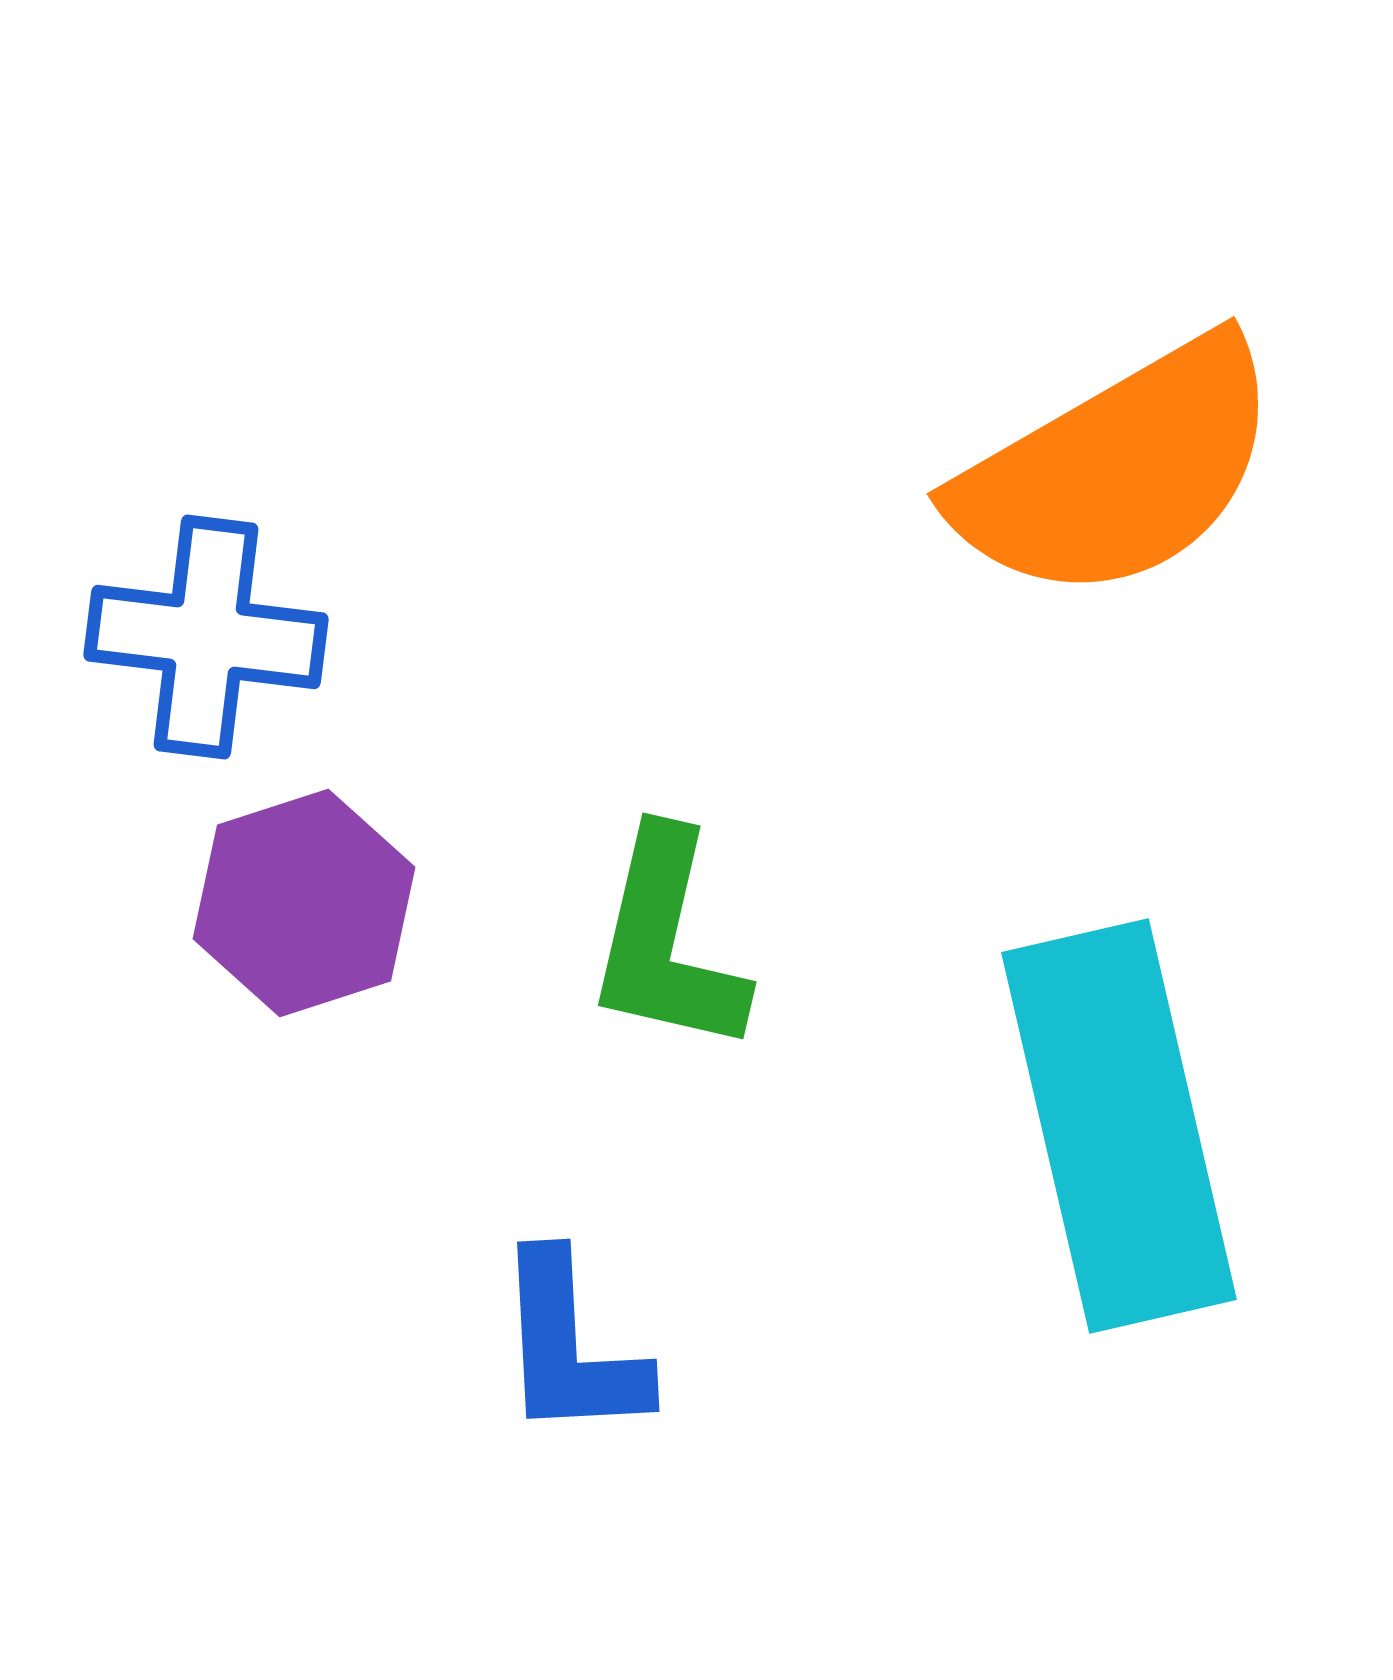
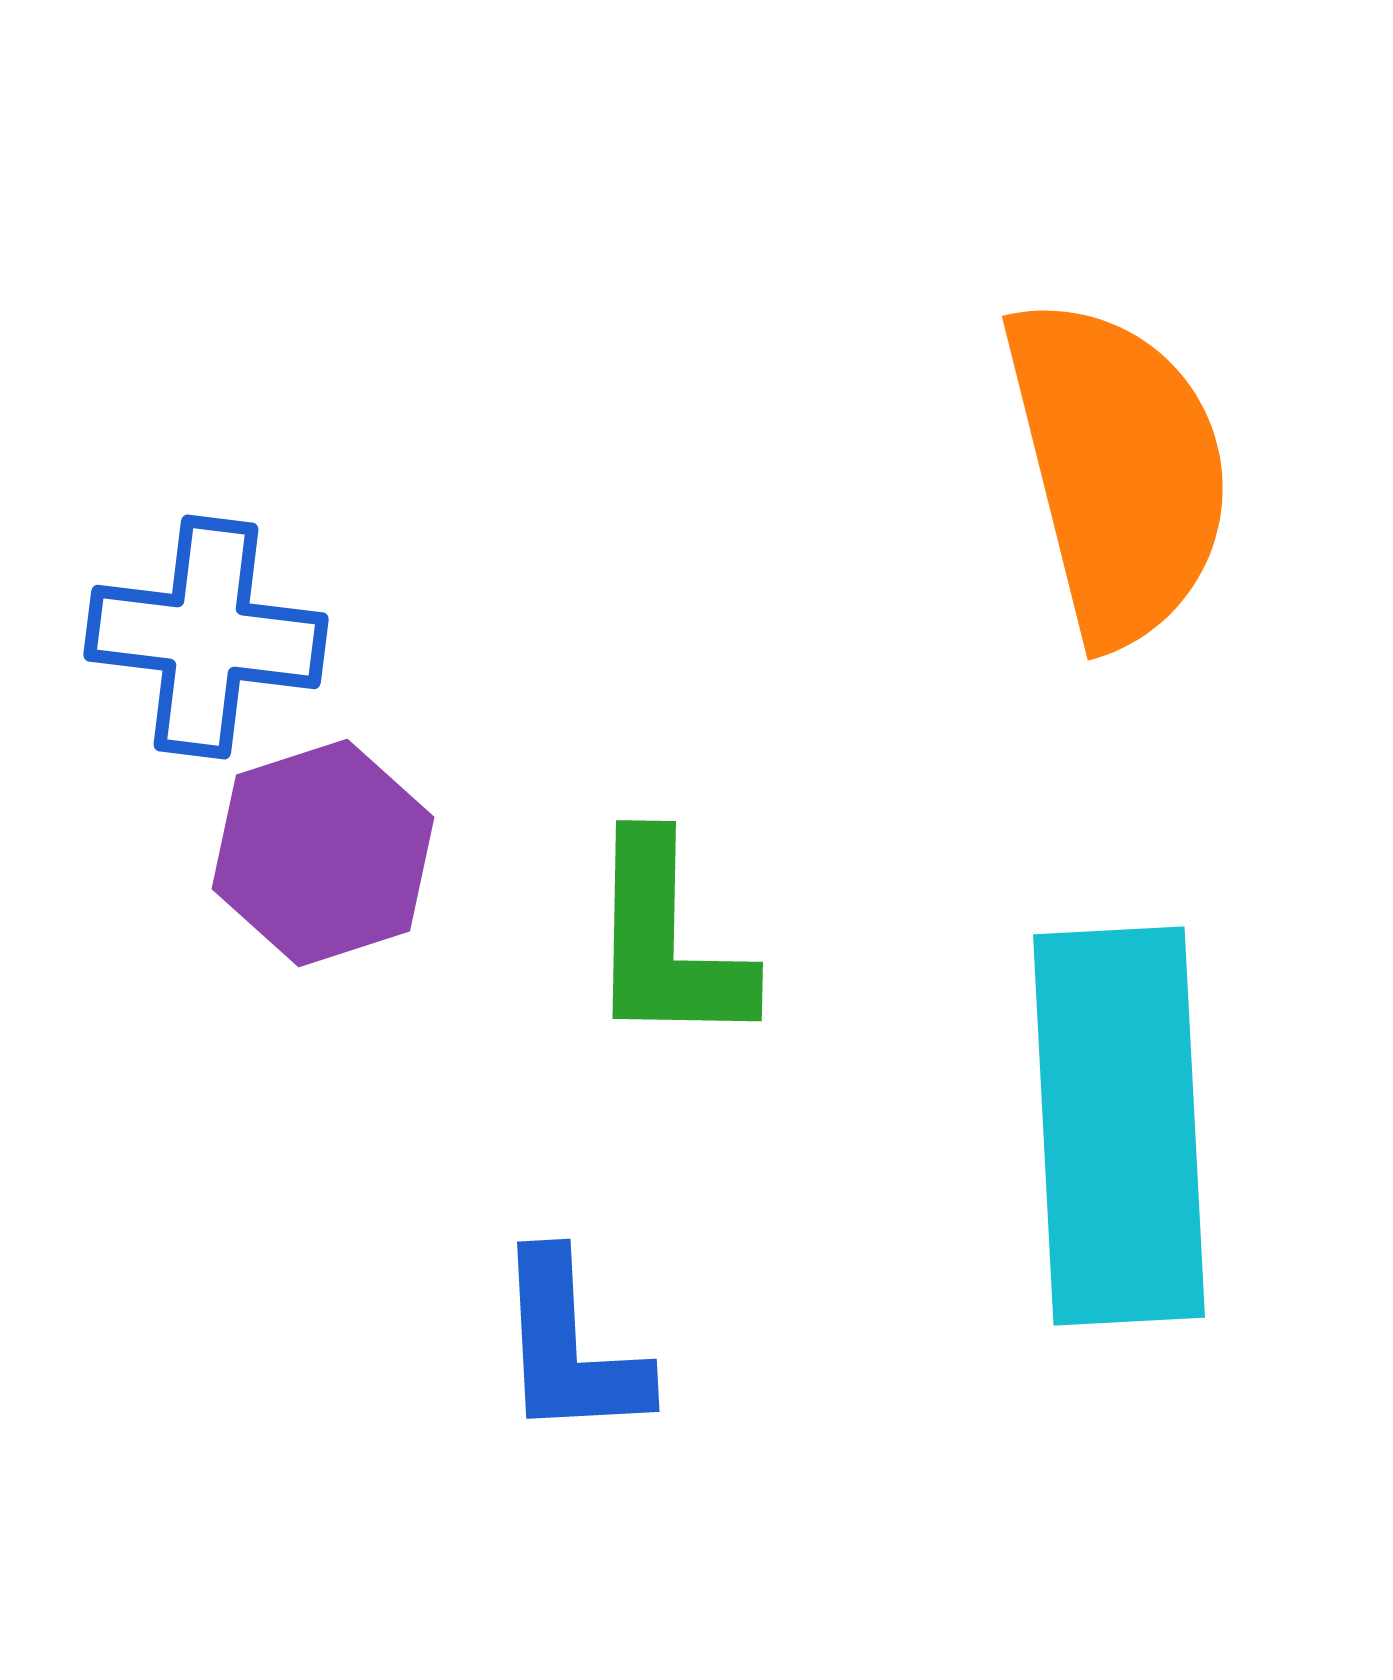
orange semicircle: rotated 74 degrees counterclockwise
purple hexagon: moved 19 px right, 50 px up
green L-shape: rotated 12 degrees counterclockwise
cyan rectangle: rotated 10 degrees clockwise
